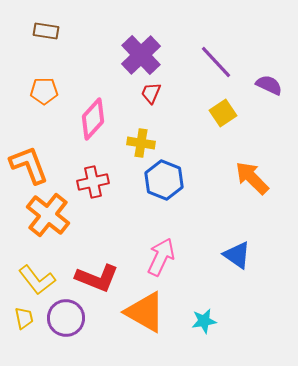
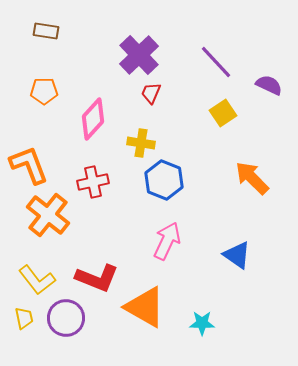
purple cross: moved 2 px left
pink arrow: moved 6 px right, 16 px up
orange triangle: moved 5 px up
cyan star: moved 2 px left, 2 px down; rotated 10 degrees clockwise
